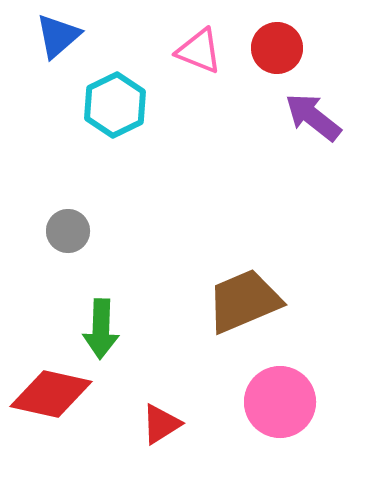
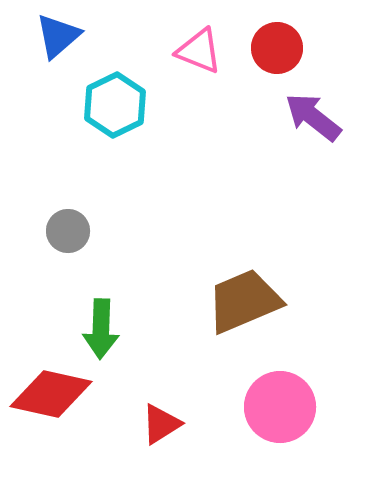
pink circle: moved 5 px down
